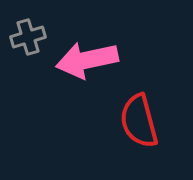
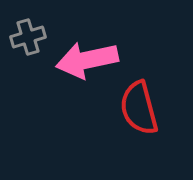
red semicircle: moved 13 px up
